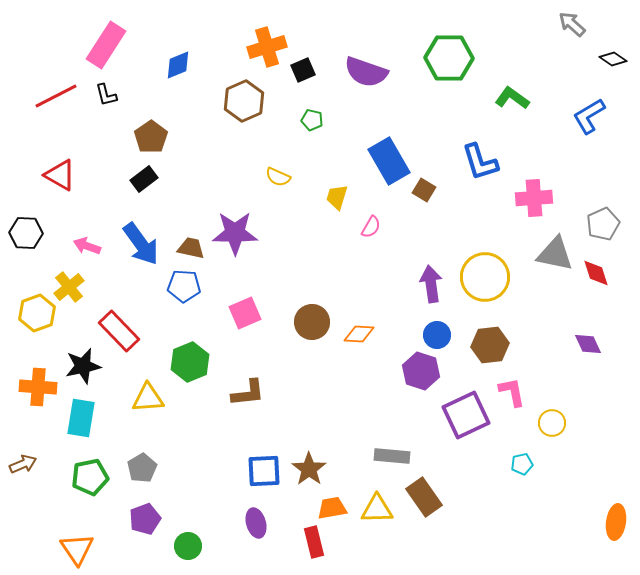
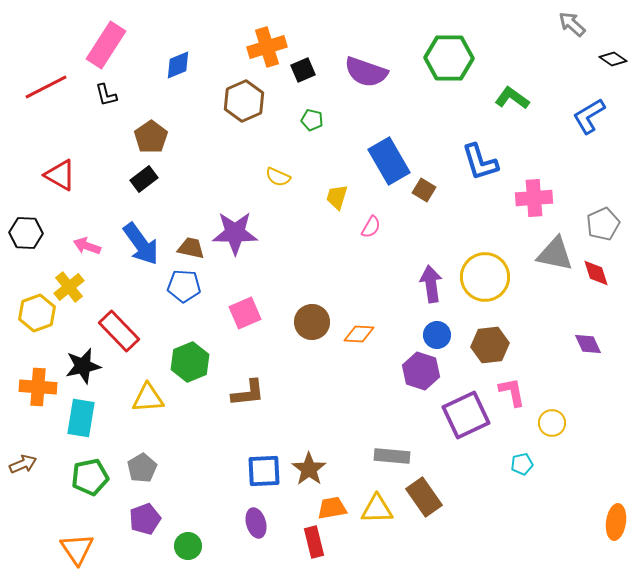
red line at (56, 96): moved 10 px left, 9 px up
